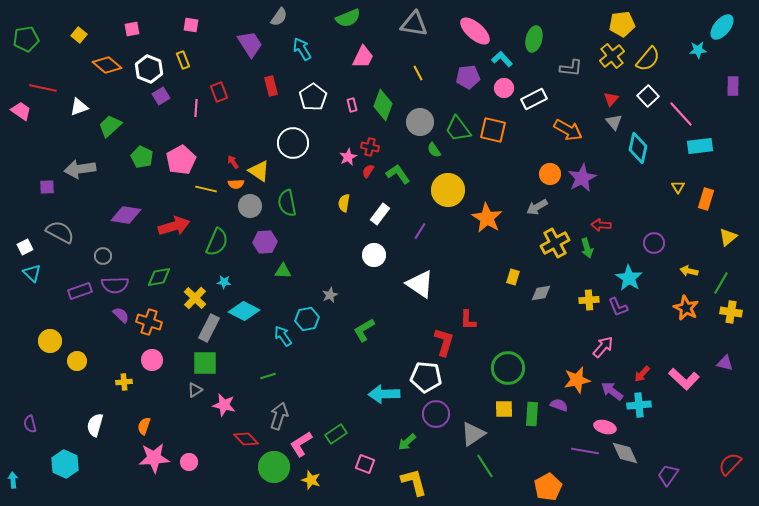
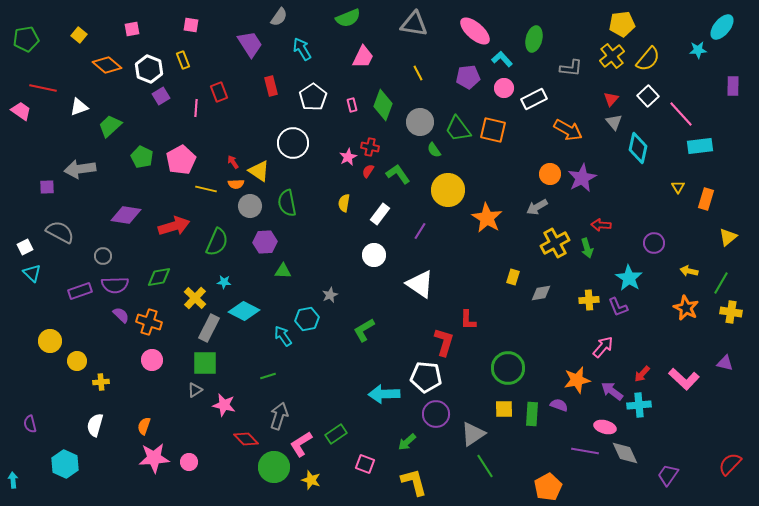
yellow cross at (124, 382): moved 23 px left
